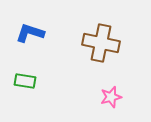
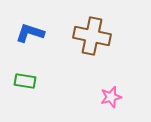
brown cross: moved 9 px left, 7 px up
